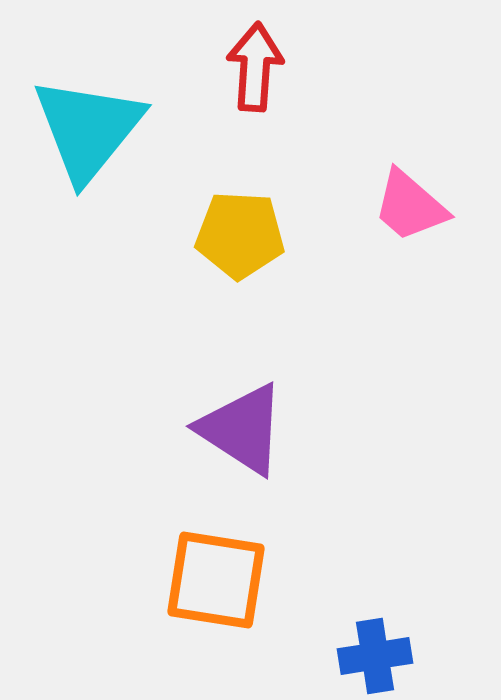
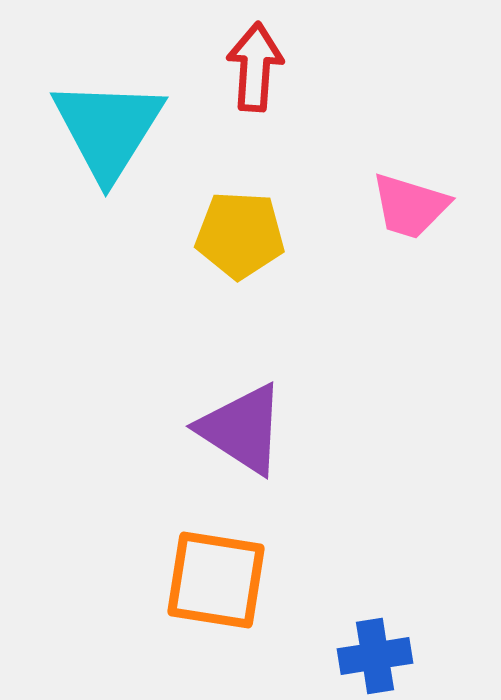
cyan triangle: moved 20 px right; rotated 7 degrees counterclockwise
pink trapezoid: rotated 24 degrees counterclockwise
